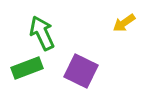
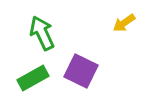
green rectangle: moved 6 px right, 10 px down; rotated 8 degrees counterclockwise
